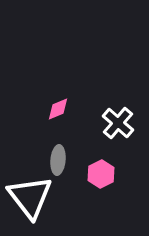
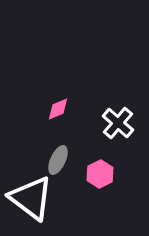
gray ellipse: rotated 20 degrees clockwise
pink hexagon: moved 1 px left
white triangle: moved 1 px right, 1 px down; rotated 15 degrees counterclockwise
